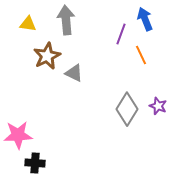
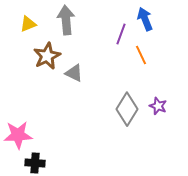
yellow triangle: rotated 30 degrees counterclockwise
